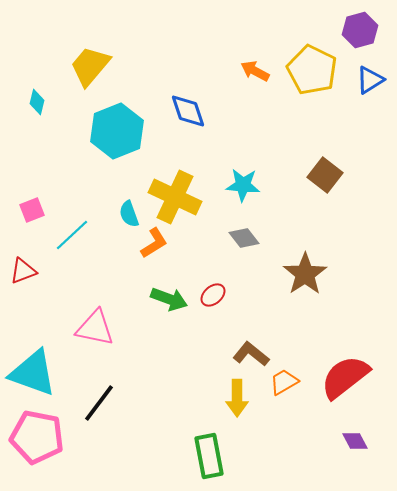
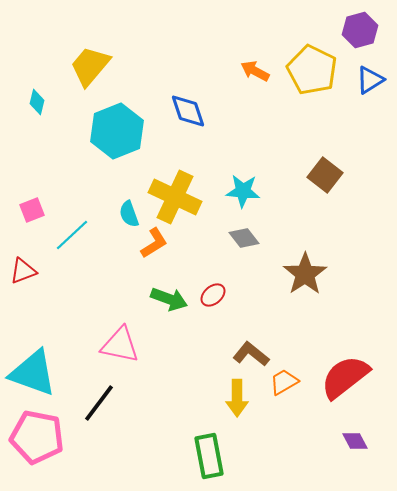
cyan star: moved 6 px down
pink triangle: moved 25 px right, 17 px down
